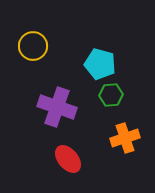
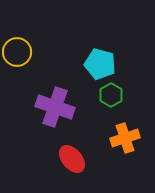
yellow circle: moved 16 px left, 6 px down
green hexagon: rotated 25 degrees counterclockwise
purple cross: moved 2 px left
red ellipse: moved 4 px right
